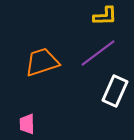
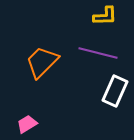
purple line: rotated 51 degrees clockwise
orange trapezoid: rotated 27 degrees counterclockwise
pink trapezoid: rotated 60 degrees clockwise
